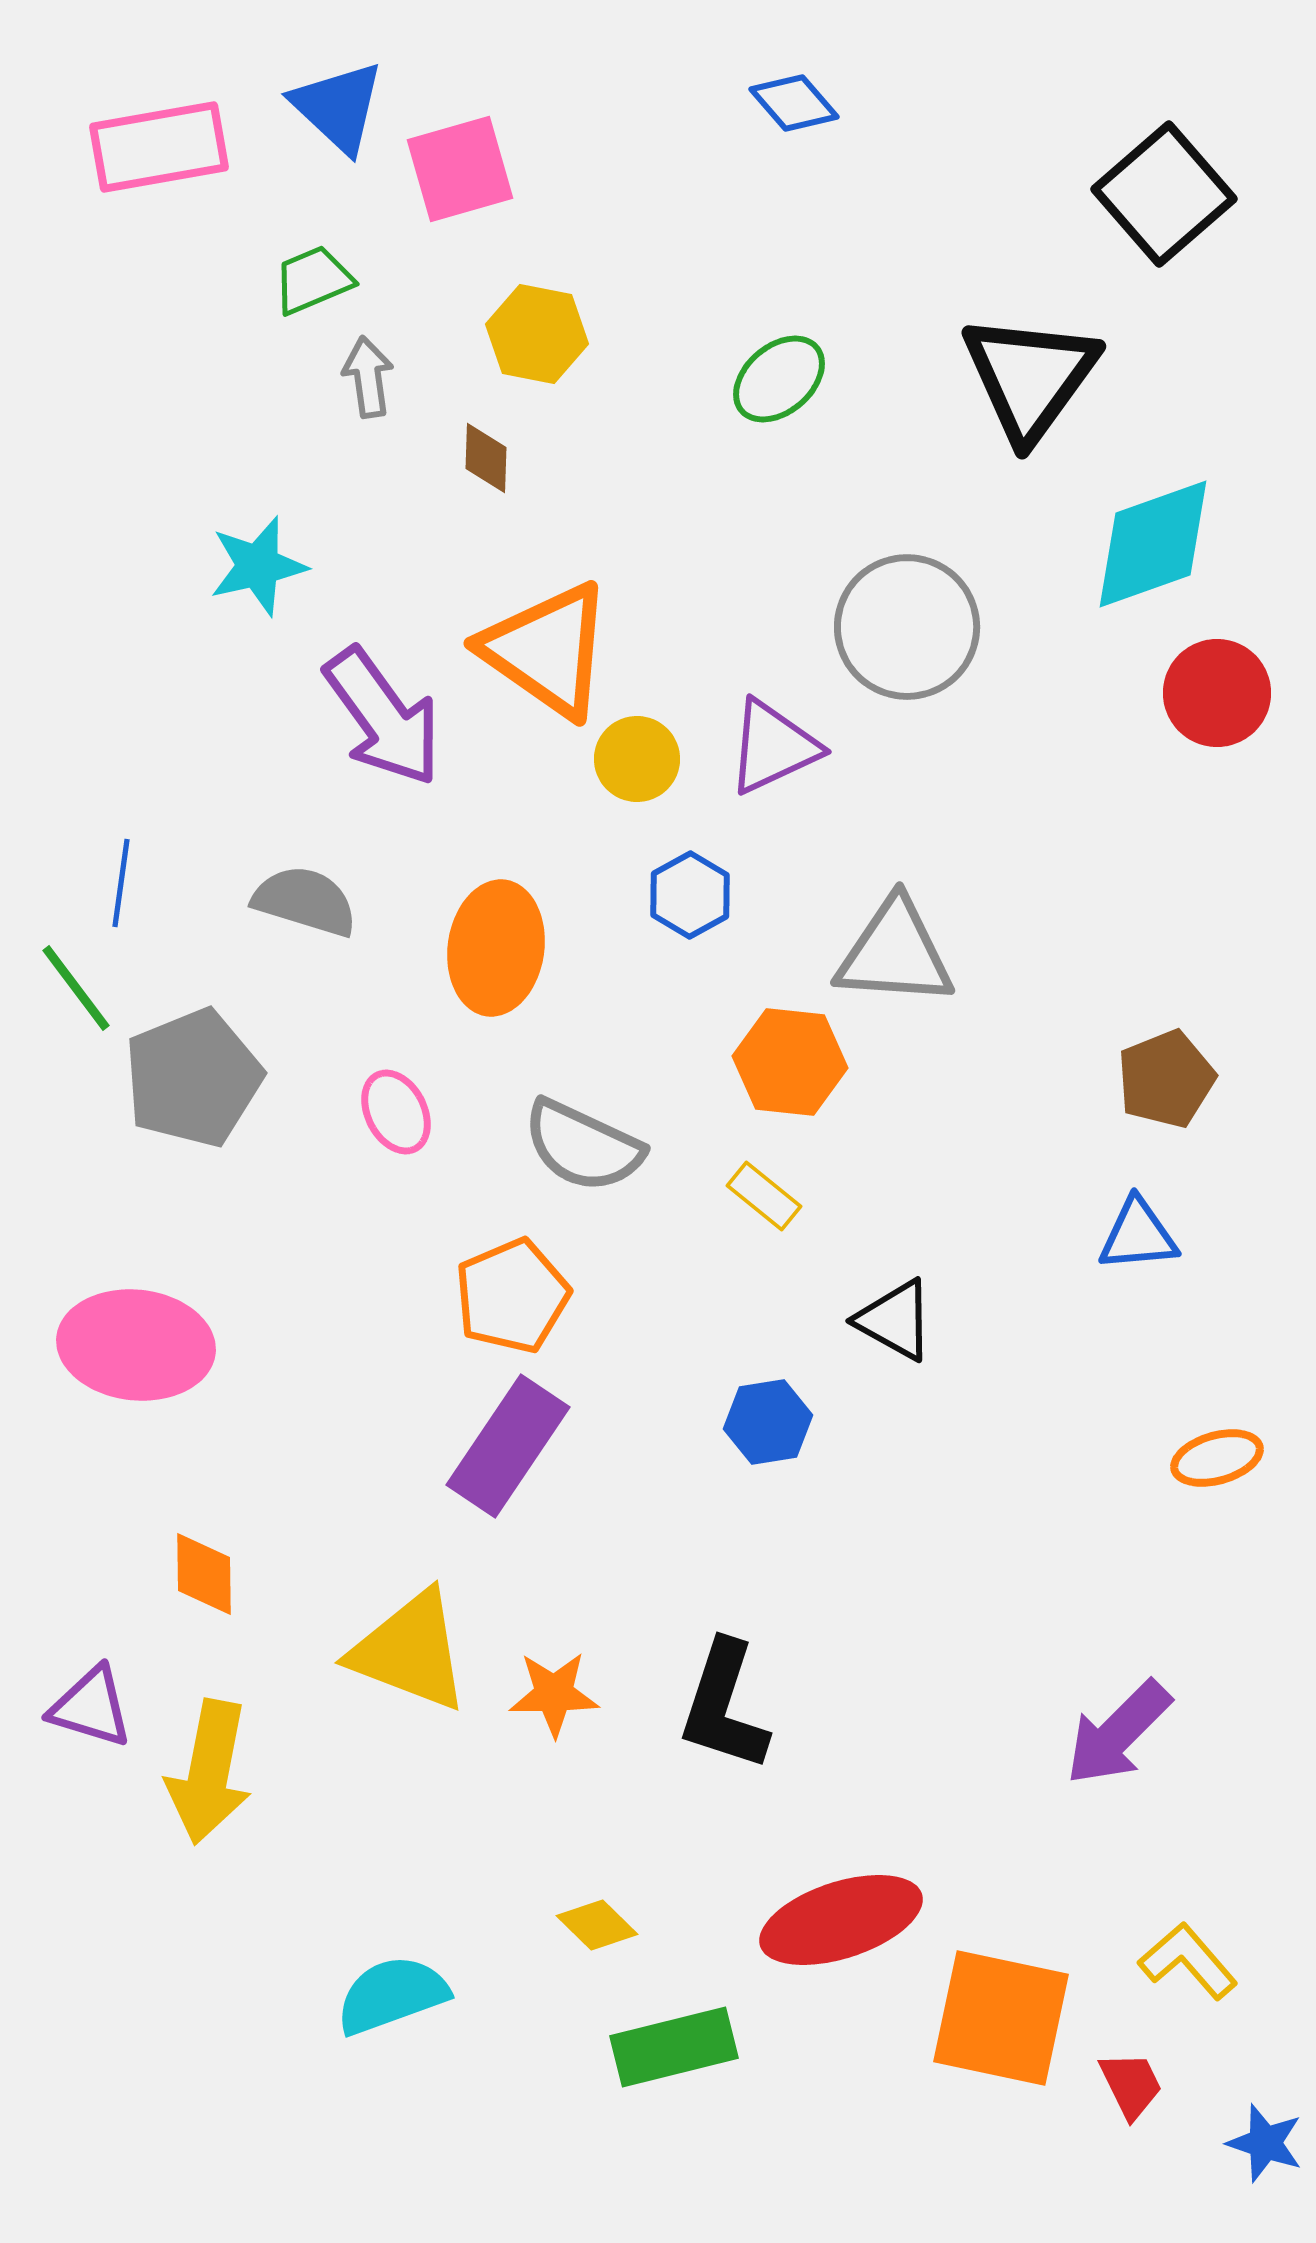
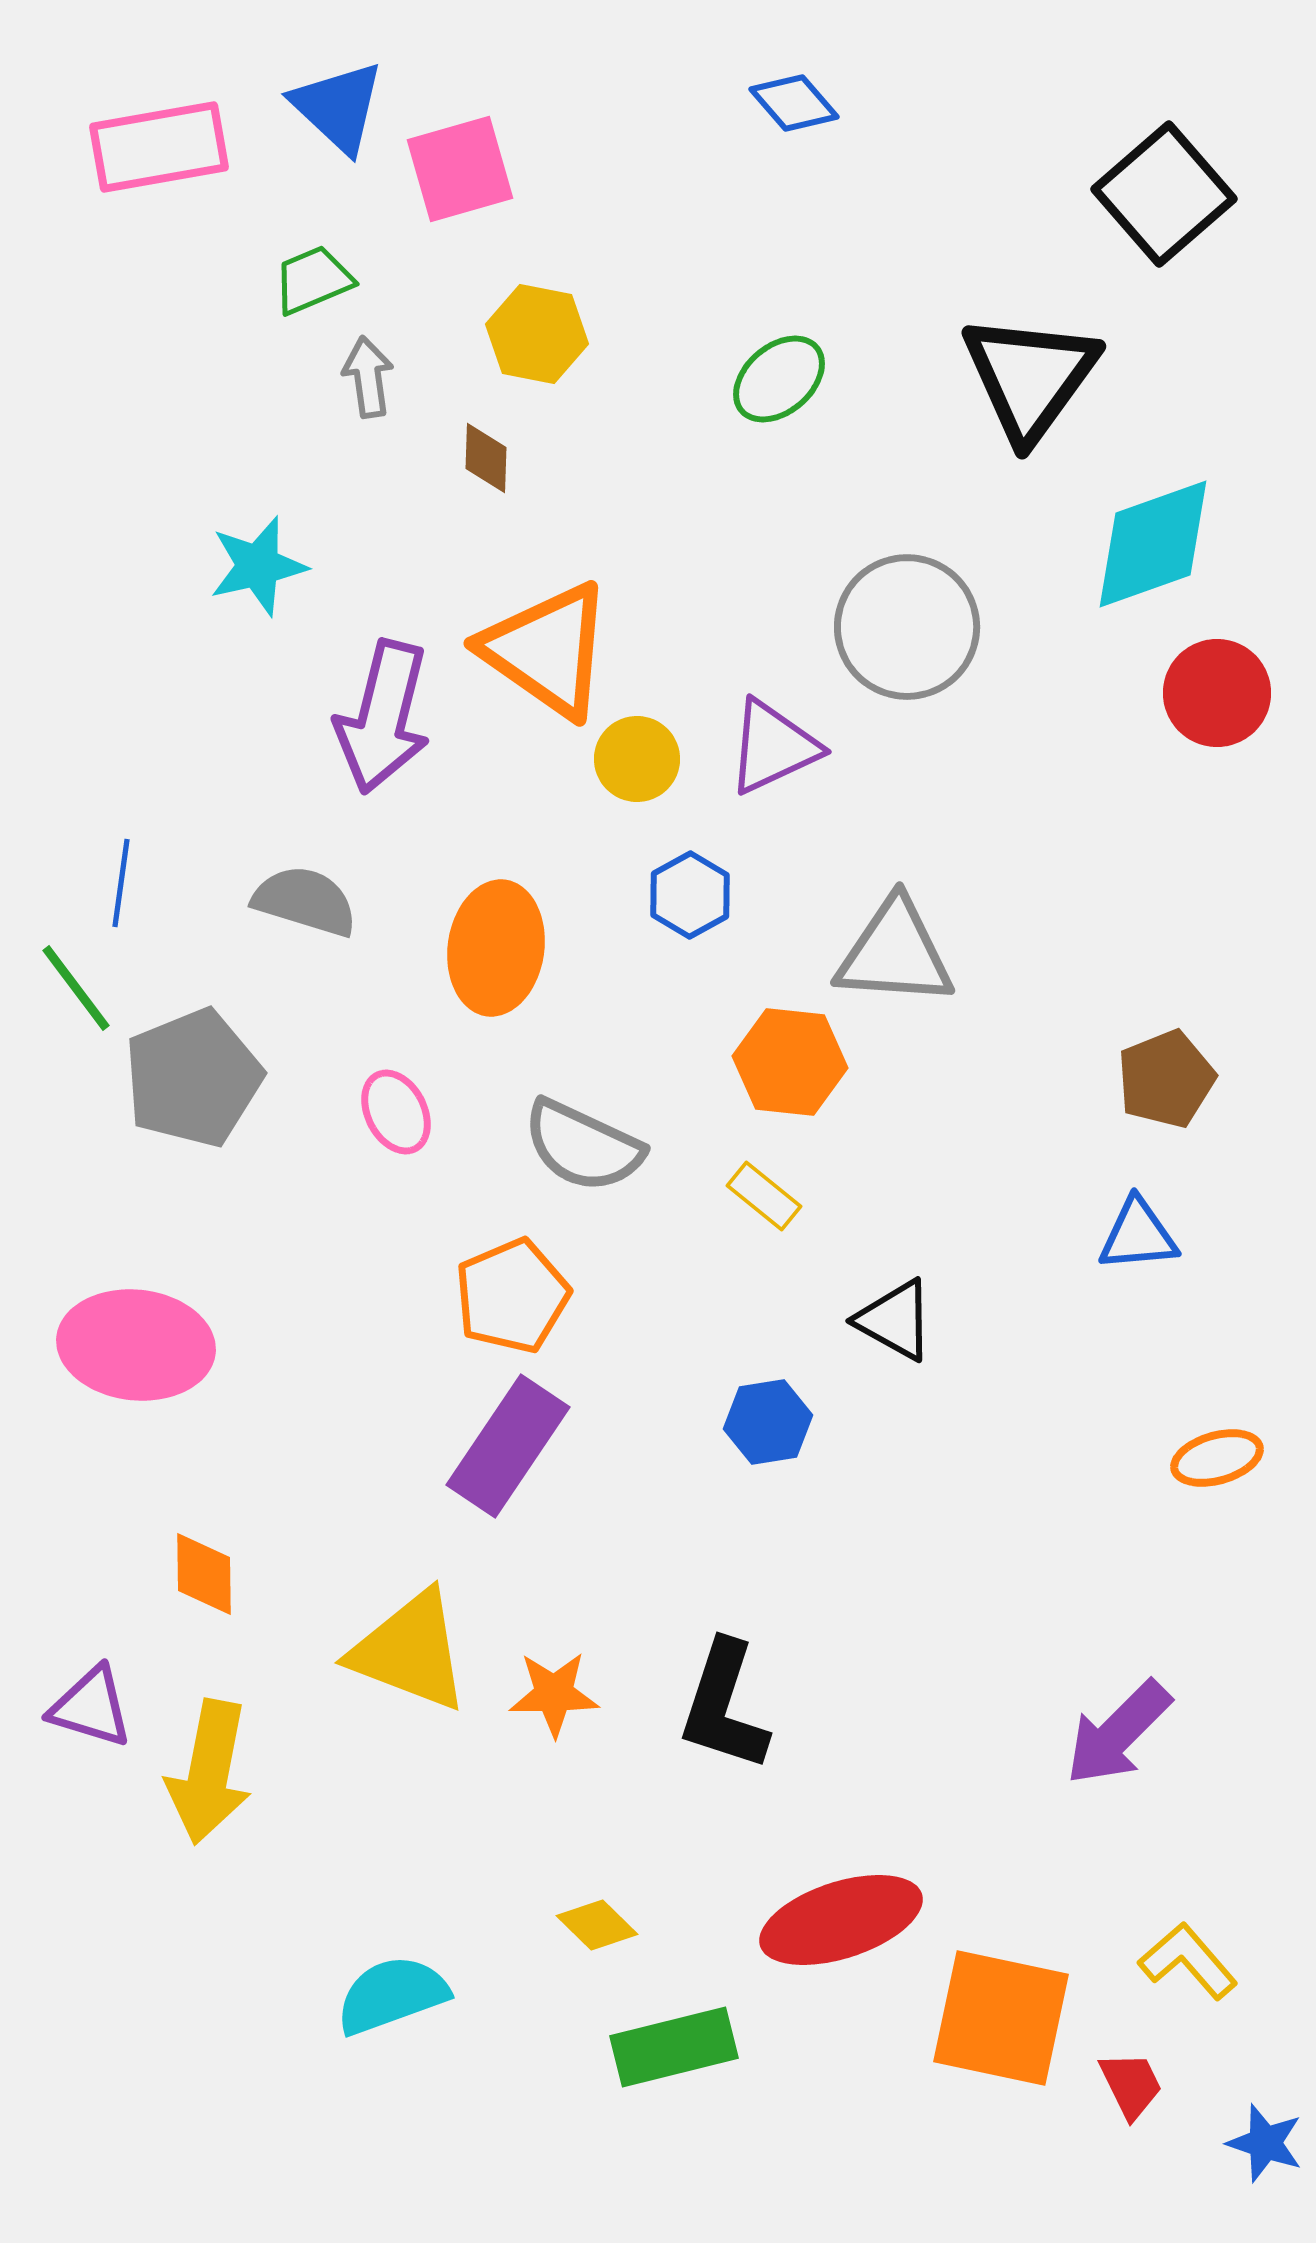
purple arrow at (383, 717): rotated 50 degrees clockwise
